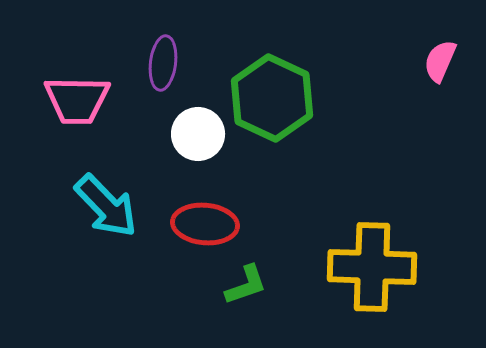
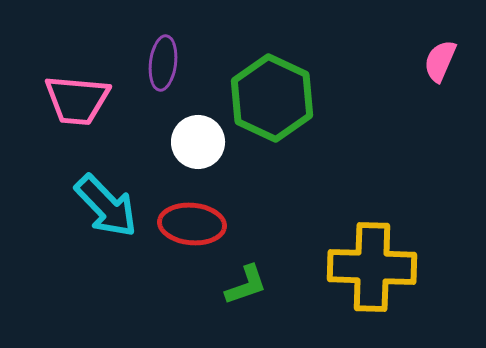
pink trapezoid: rotated 4 degrees clockwise
white circle: moved 8 px down
red ellipse: moved 13 px left
